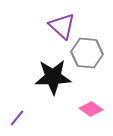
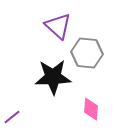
purple triangle: moved 4 px left
pink diamond: rotated 60 degrees clockwise
purple line: moved 5 px left, 1 px up; rotated 12 degrees clockwise
